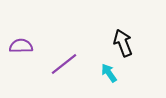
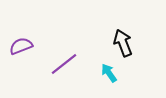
purple semicircle: rotated 20 degrees counterclockwise
